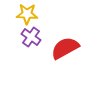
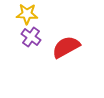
red semicircle: moved 1 px right, 1 px up
